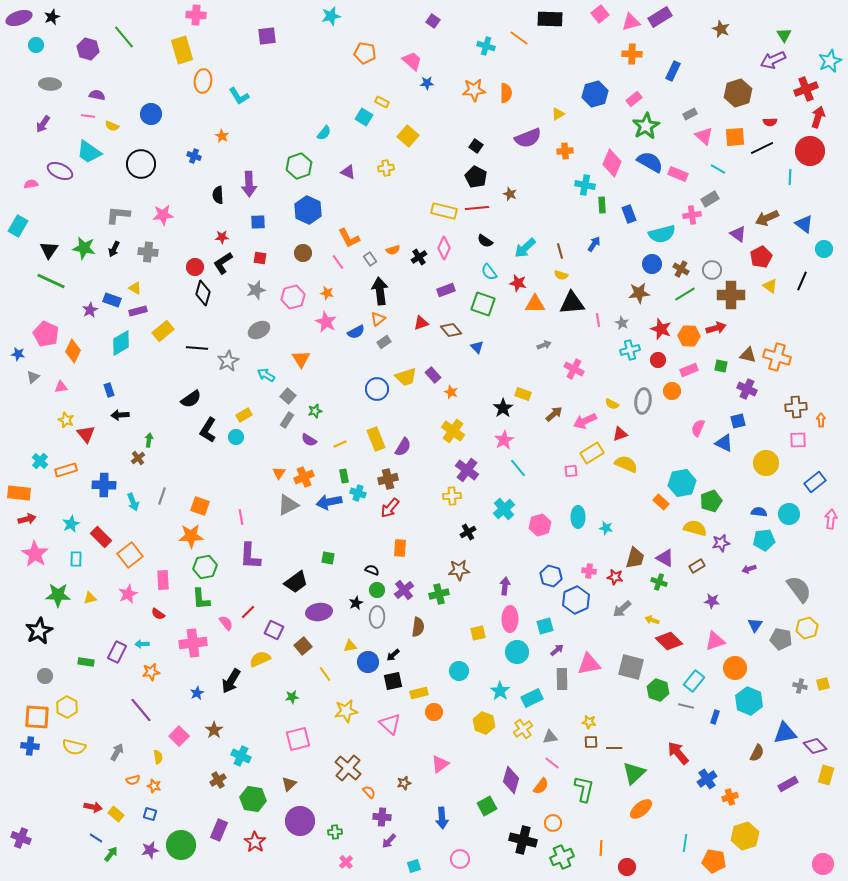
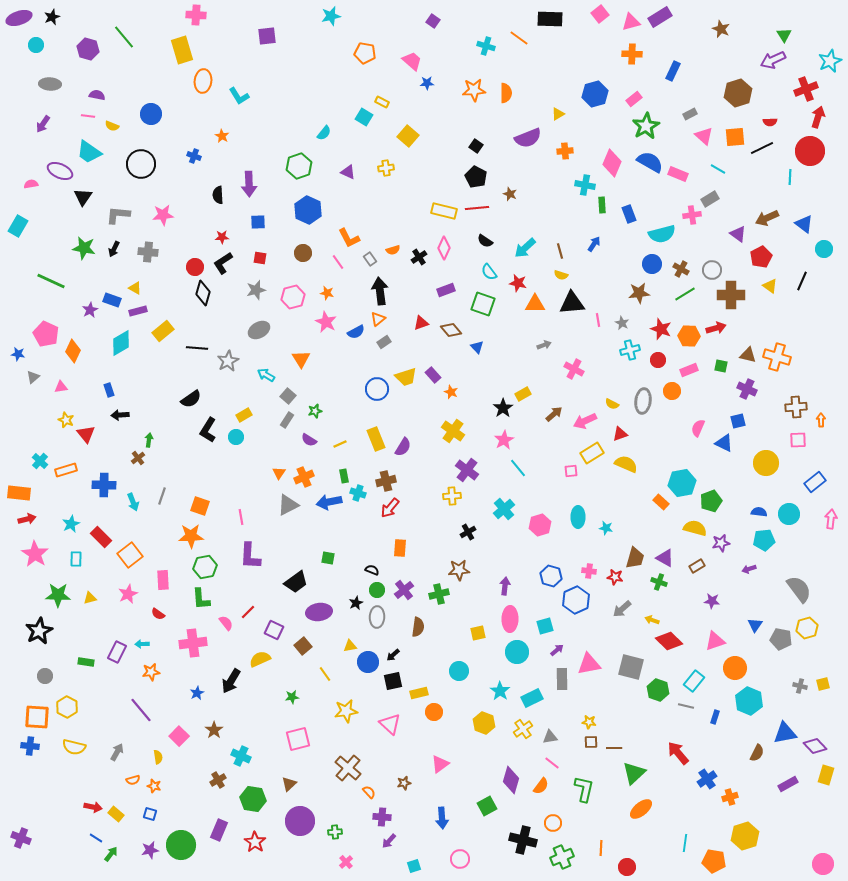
black triangle at (49, 250): moved 34 px right, 53 px up
yellow rectangle at (523, 394): rotated 49 degrees counterclockwise
brown cross at (388, 479): moved 2 px left, 2 px down
